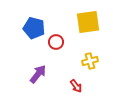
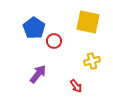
yellow square: rotated 20 degrees clockwise
blue pentagon: rotated 20 degrees clockwise
red circle: moved 2 px left, 1 px up
yellow cross: moved 2 px right
